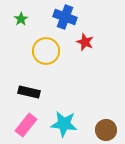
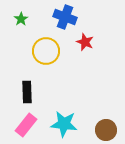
black rectangle: moved 2 px left; rotated 75 degrees clockwise
